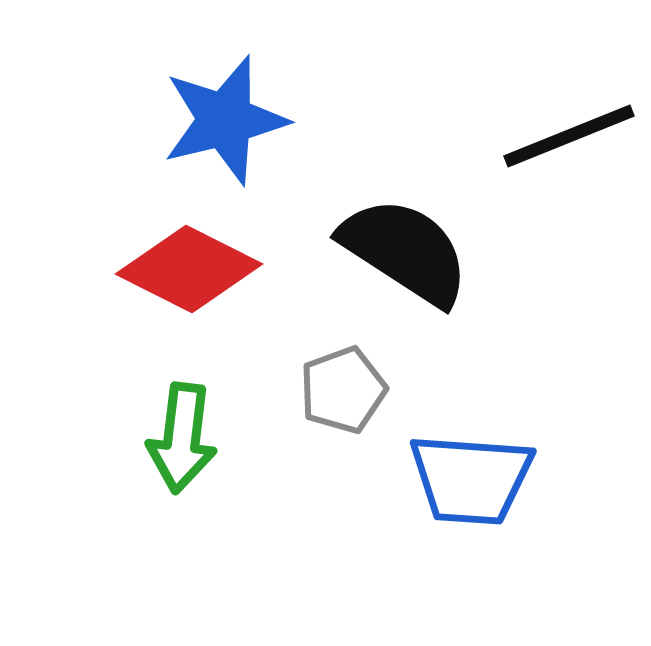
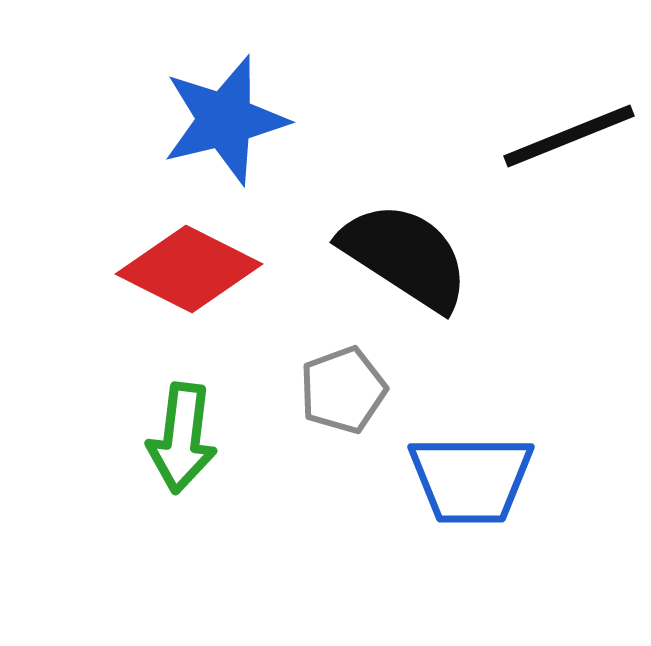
black semicircle: moved 5 px down
blue trapezoid: rotated 4 degrees counterclockwise
